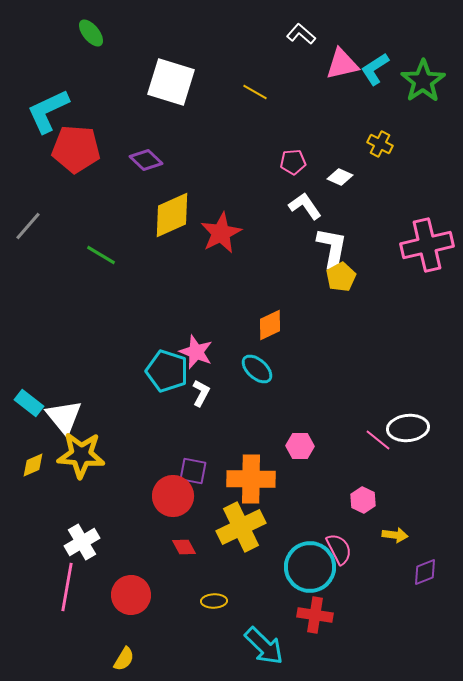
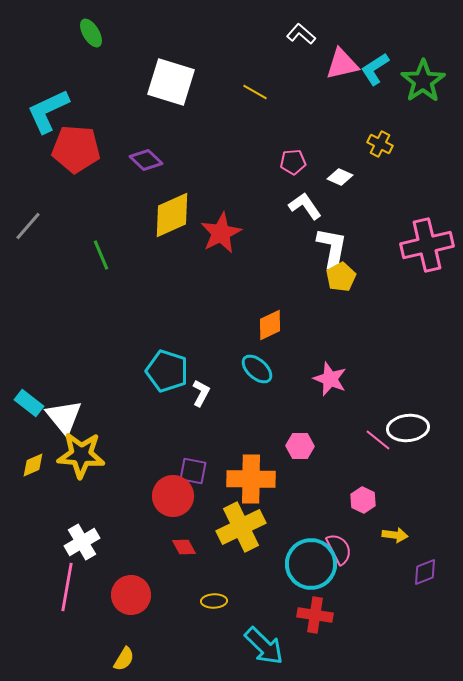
green ellipse at (91, 33): rotated 8 degrees clockwise
green line at (101, 255): rotated 36 degrees clockwise
pink star at (196, 352): moved 134 px right, 27 px down
cyan circle at (310, 567): moved 1 px right, 3 px up
